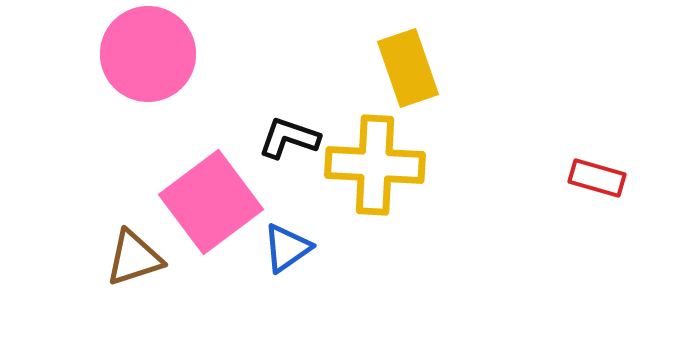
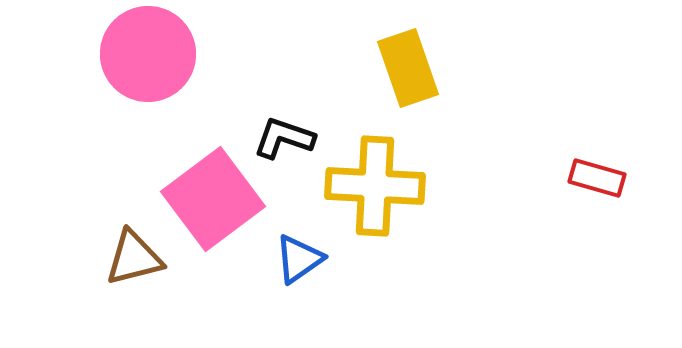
black L-shape: moved 5 px left
yellow cross: moved 21 px down
pink square: moved 2 px right, 3 px up
blue triangle: moved 12 px right, 11 px down
brown triangle: rotated 4 degrees clockwise
